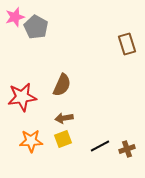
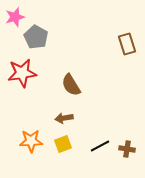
gray pentagon: moved 10 px down
brown semicircle: moved 9 px right; rotated 125 degrees clockwise
red star: moved 24 px up
yellow square: moved 5 px down
brown cross: rotated 28 degrees clockwise
